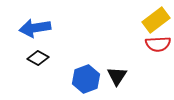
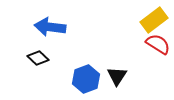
yellow rectangle: moved 2 px left
blue arrow: moved 15 px right, 1 px up; rotated 16 degrees clockwise
red semicircle: rotated 145 degrees counterclockwise
black diamond: rotated 15 degrees clockwise
